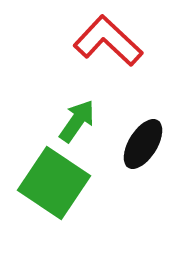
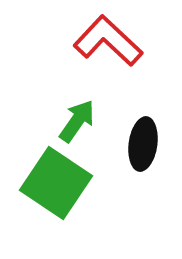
black ellipse: rotated 24 degrees counterclockwise
green square: moved 2 px right
